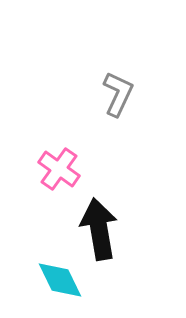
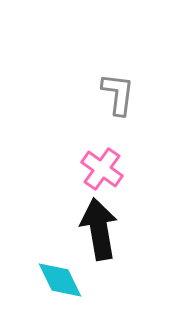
gray L-shape: rotated 18 degrees counterclockwise
pink cross: moved 43 px right
